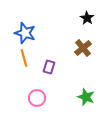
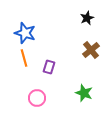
black star: rotated 16 degrees clockwise
brown cross: moved 8 px right, 2 px down
green star: moved 2 px left, 4 px up
